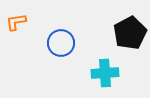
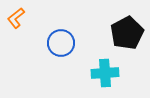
orange L-shape: moved 4 px up; rotated 30 degrees counterclockwise
black pentagon: moved 3 px left
